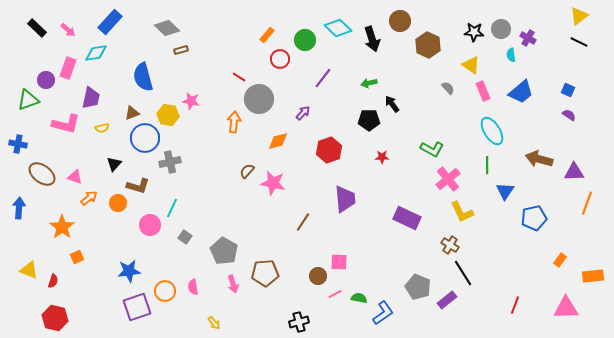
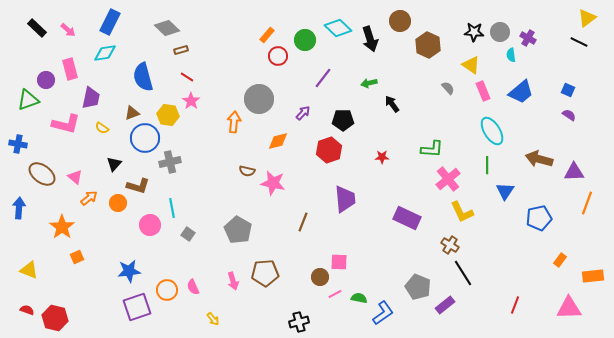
yellow triangle at (579, 16): moved 8 px right, 2 px down
blue rectangle at (110, 22): rotated 15 degrees counterclockwise
gray circle at (501, 29): moved 1 px left, 3 px down
black arrow at (372, 39): moved 2 px left
cyan diamond at (96, 53): moved 9 px right
red circle at (280, 59): moved 2 px left, 3 px up
pink rectangle at (68, 68): moved 2 px right, 1 px down; rotated 35 degrees counterclockwise
red line at (239, 77): moved 52 px left
pink star at (191, 101): rotated 24 degrees clockwise
black pentagon at (369, 120): moved 26 px left
yellow semicircle at (102, 128): rotated 48 degrees clockwise
green L-shape at (432, 149): rotated 25 degrees counterclockwise
brown semicircle at (247, 171): rotated 119 degrees counterclockwise
pink triangle at (75, 177): rotated 21 degrees clockwise
cyan line at (172, 208): rotated 36 degrees counterclockwise
blue pentagon at (534, 218): moved 5 px right
brown line at (303, 222): rotated 12 degrees counterclockwise
gray square at (185, 237): moved 3 px right, 3 px up
gray pentagon at (224, 251): moved 14 px right, 21 px up
brown circle at (318, 276): moved 2 px right, 1 px down
red semicircle at (53, 281): moved 26 px left, 29 px down; rotated 88 degrees counterclockwise
pink arrow at (233, 284): moved 3 px up
pink semicircle at (193, 287): rotated 14 degrees counterclockwise
orange circle at (165, 291): moved 2 px right, 1 px up
purple rectangle at (447, 300): moved 2 px left, 5 px down
pink triangle at (566, 308): moved 3 px right
yellow arrow at (214, 323): moved 1 px left, 4 px up
